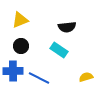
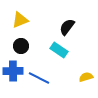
black semicircle: rotated 132 degrees clockwise
